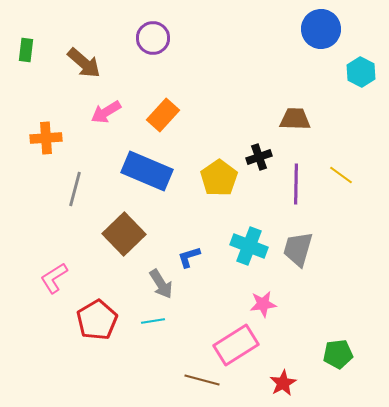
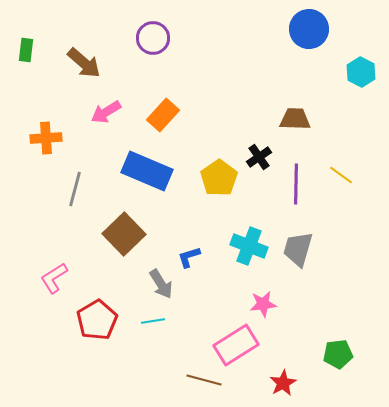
blue circle: moved 12 px left
black cross: rotated 15 degrees counterclockwise
brown line: moved 2 px right
